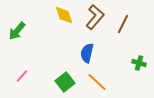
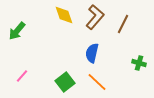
blue semicircle: moved 5 px right
